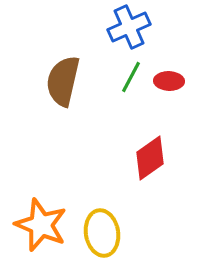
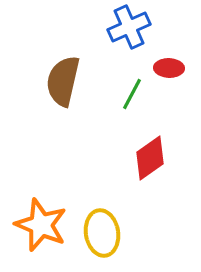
green line: moved 1 px right, 17 px down
red ellipse: moved 13 px up
